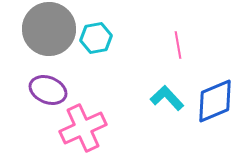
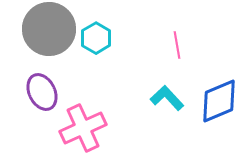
cyan hexagon: rotated 20 degrees counterclockwise
pink line: moved 1 px left
purple ellipse: moved 6 px left, 2 px down; rotated 42 degrees clockwise
blue diamond: moved 4 px right
